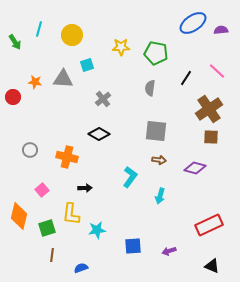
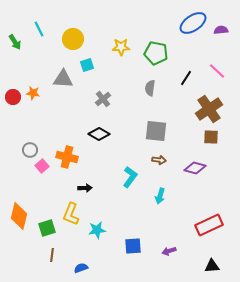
cyan line: rotated 42 degrees counterclockwise
yellow circle: moved 1 px right, 4 px down
orange star: moved 2 px left, 11 px down
pink square: moved 24 px up
yellow L-shape: rotated 15 degrees clockwise
black triangle: rotated 28 degrees counterclockwise
